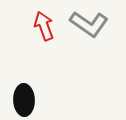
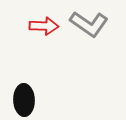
red arrow: rotated 112 degrees clockwise
